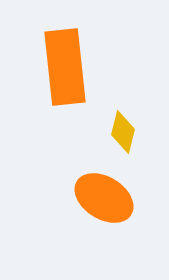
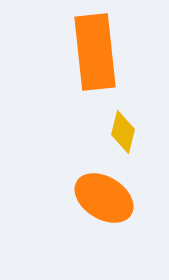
orange rectangle: moved 30 px right, 15 px up
